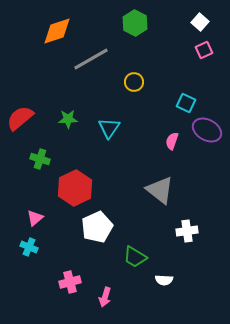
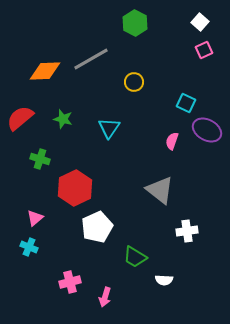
orange diamond: moved 12 px left, 40 px down; rotated 16 degrees clockwise
green star: moved 5 px left; rotated 18 degrees clockwise
